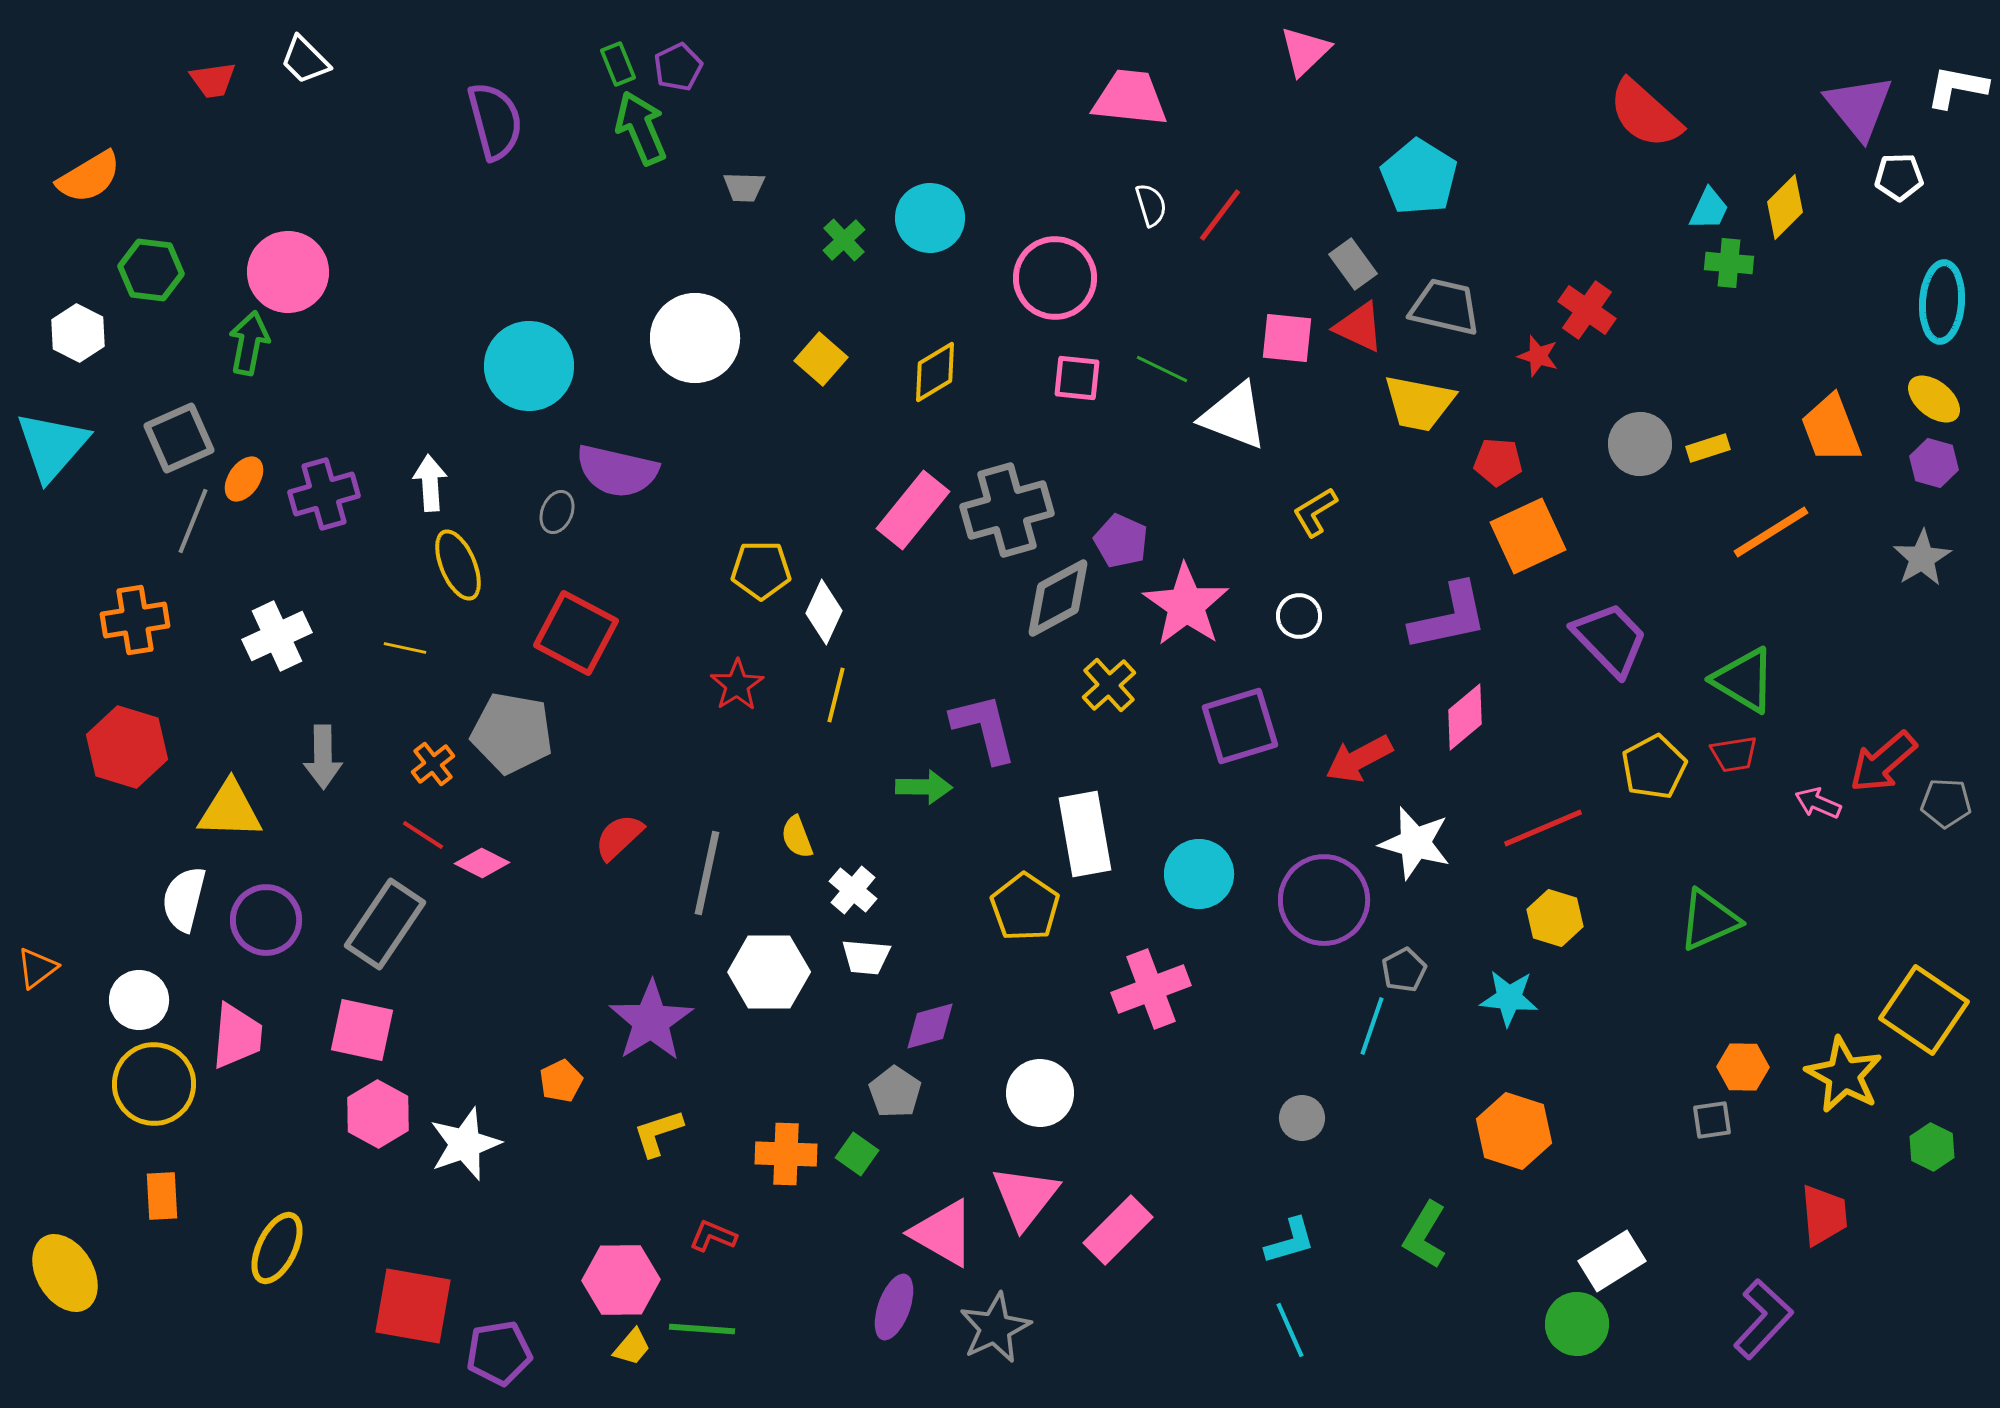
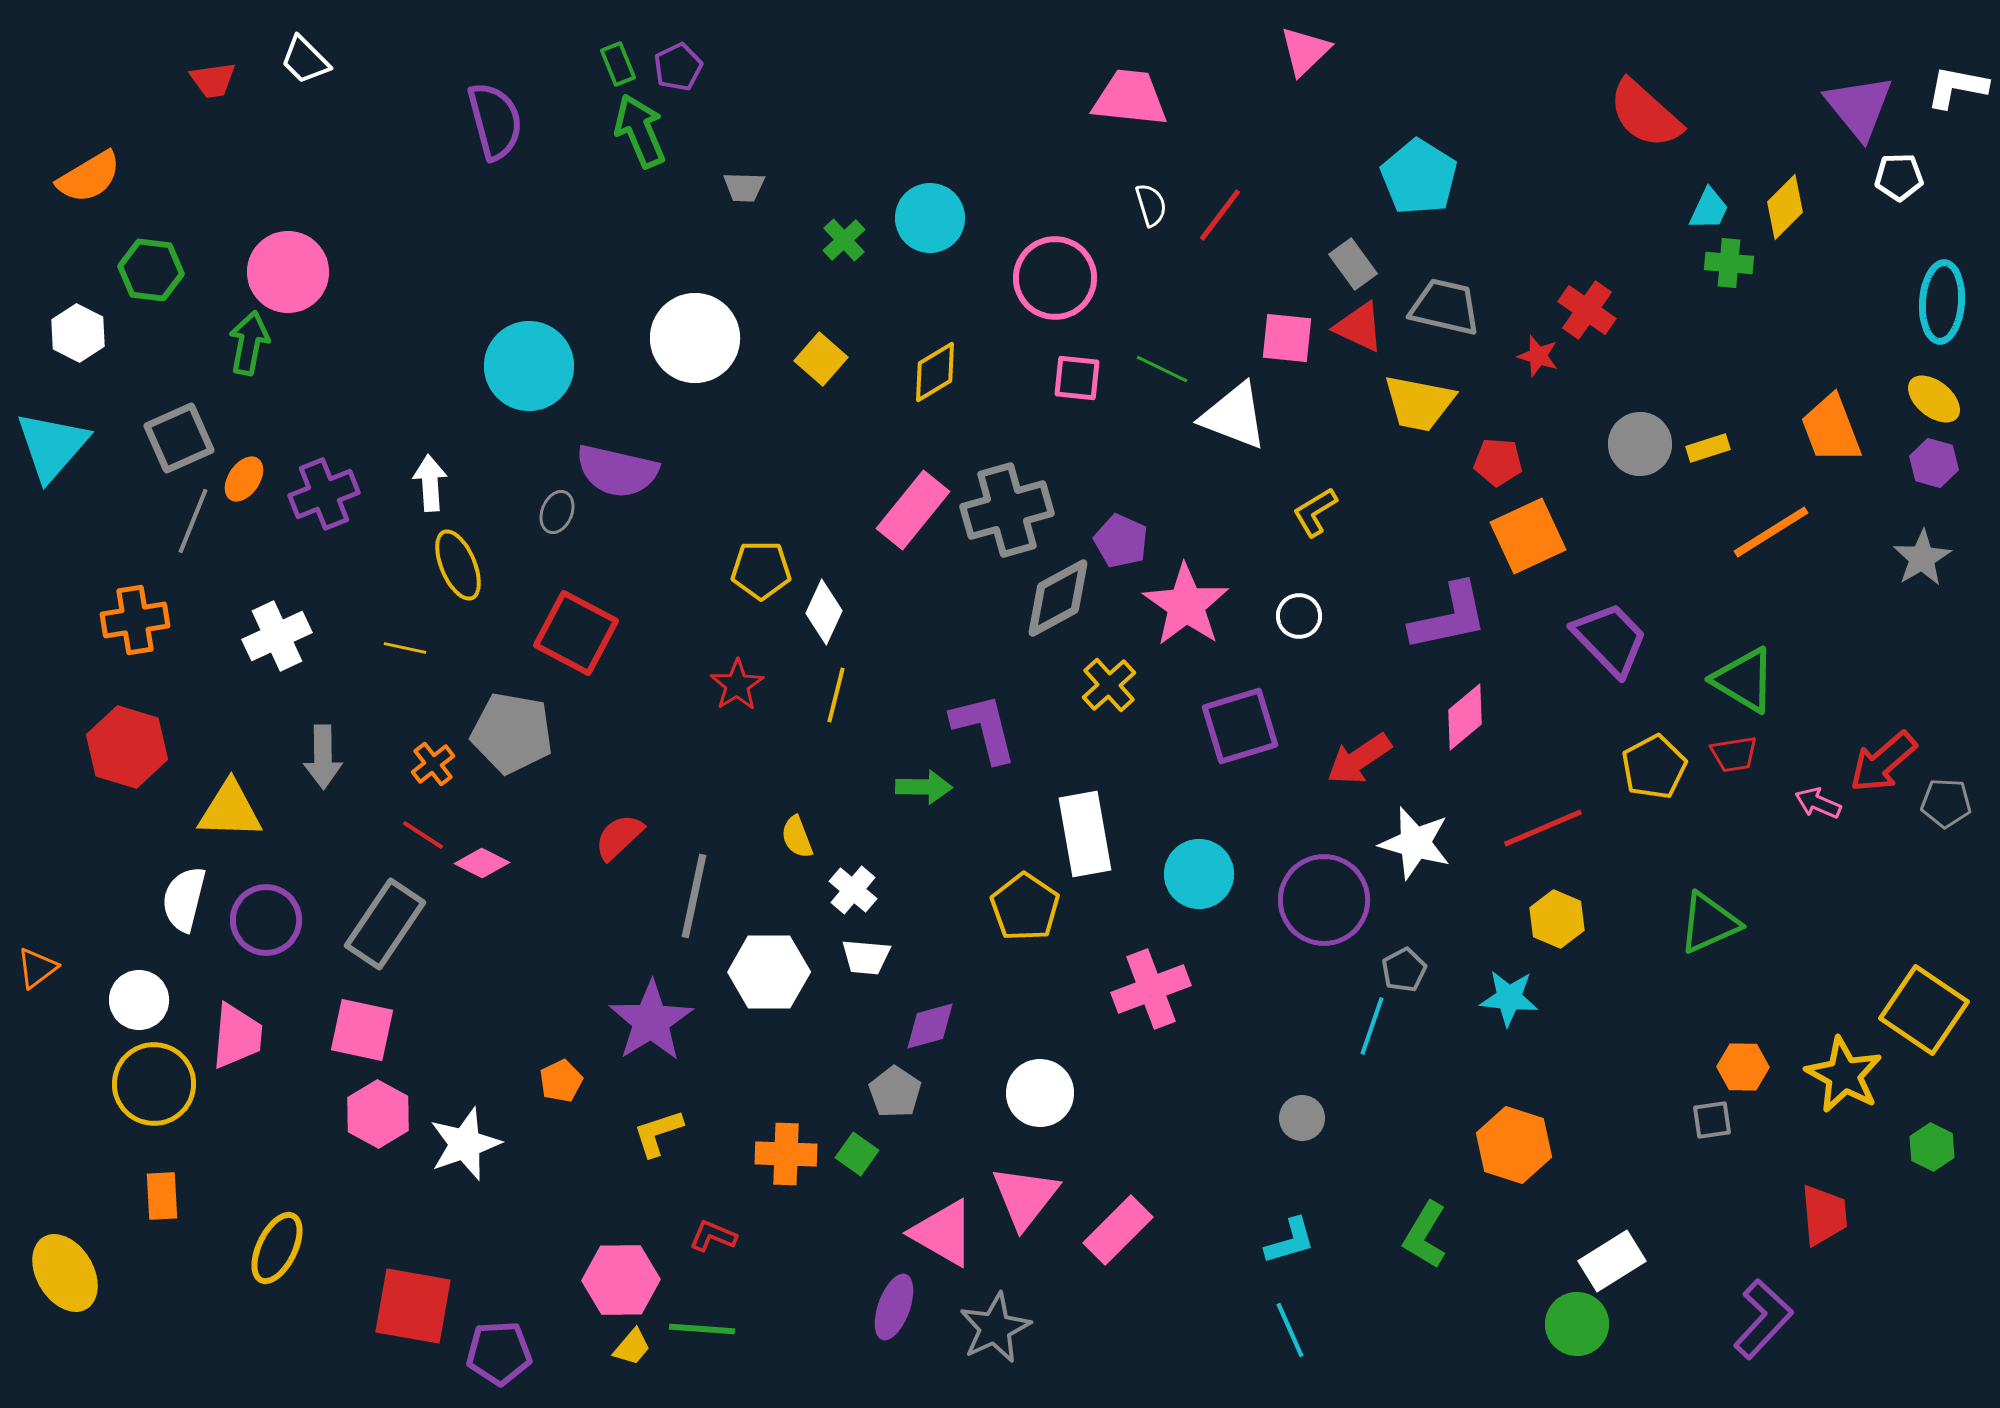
green arrow at (641, 128): moved 1 px left, 3 px down
purple cross at (324, 494): rotated 6 degrees counterclockwise
red arrow at (1359, 759): rotated 6 degrees counterclockwise
gray line at (707, 873): moved 13 px left, 23 px down
yellow hexagon at (1555, 918): moved 2 px right, 1 px down; rotated 6 degrees clockwise
green triangle at (1709, 920): moved 3 px down
orange hexagon at (1514, 1131): moved 14 px down
purple pentagon at (499, 1353): rotated 6 degrees clockwise
